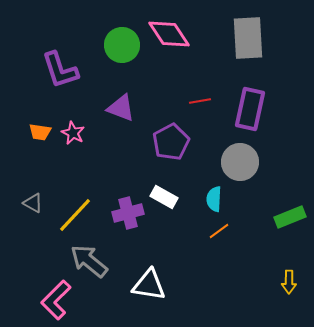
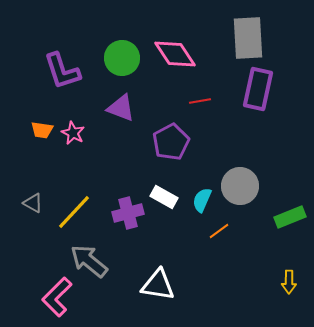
pink diamond: moved 6 px right, 20 px down
green circle: moved 13 px down
purple L-shape: moved 2 px right, 1 px down
purple rectangle: moved 8 px right, 20 px up
orange trapezoid: moved 2 px right, 2 px up
gray circle: moved 24 px down
cyan semicircle: moved 12 px left, 1 px down; rotated 20 degrees clockwise
yellow line: moved 1 px left, 3 px up
white triangle: moved 9 px right
pink L-shape: moved 1 px right, 3 px up
